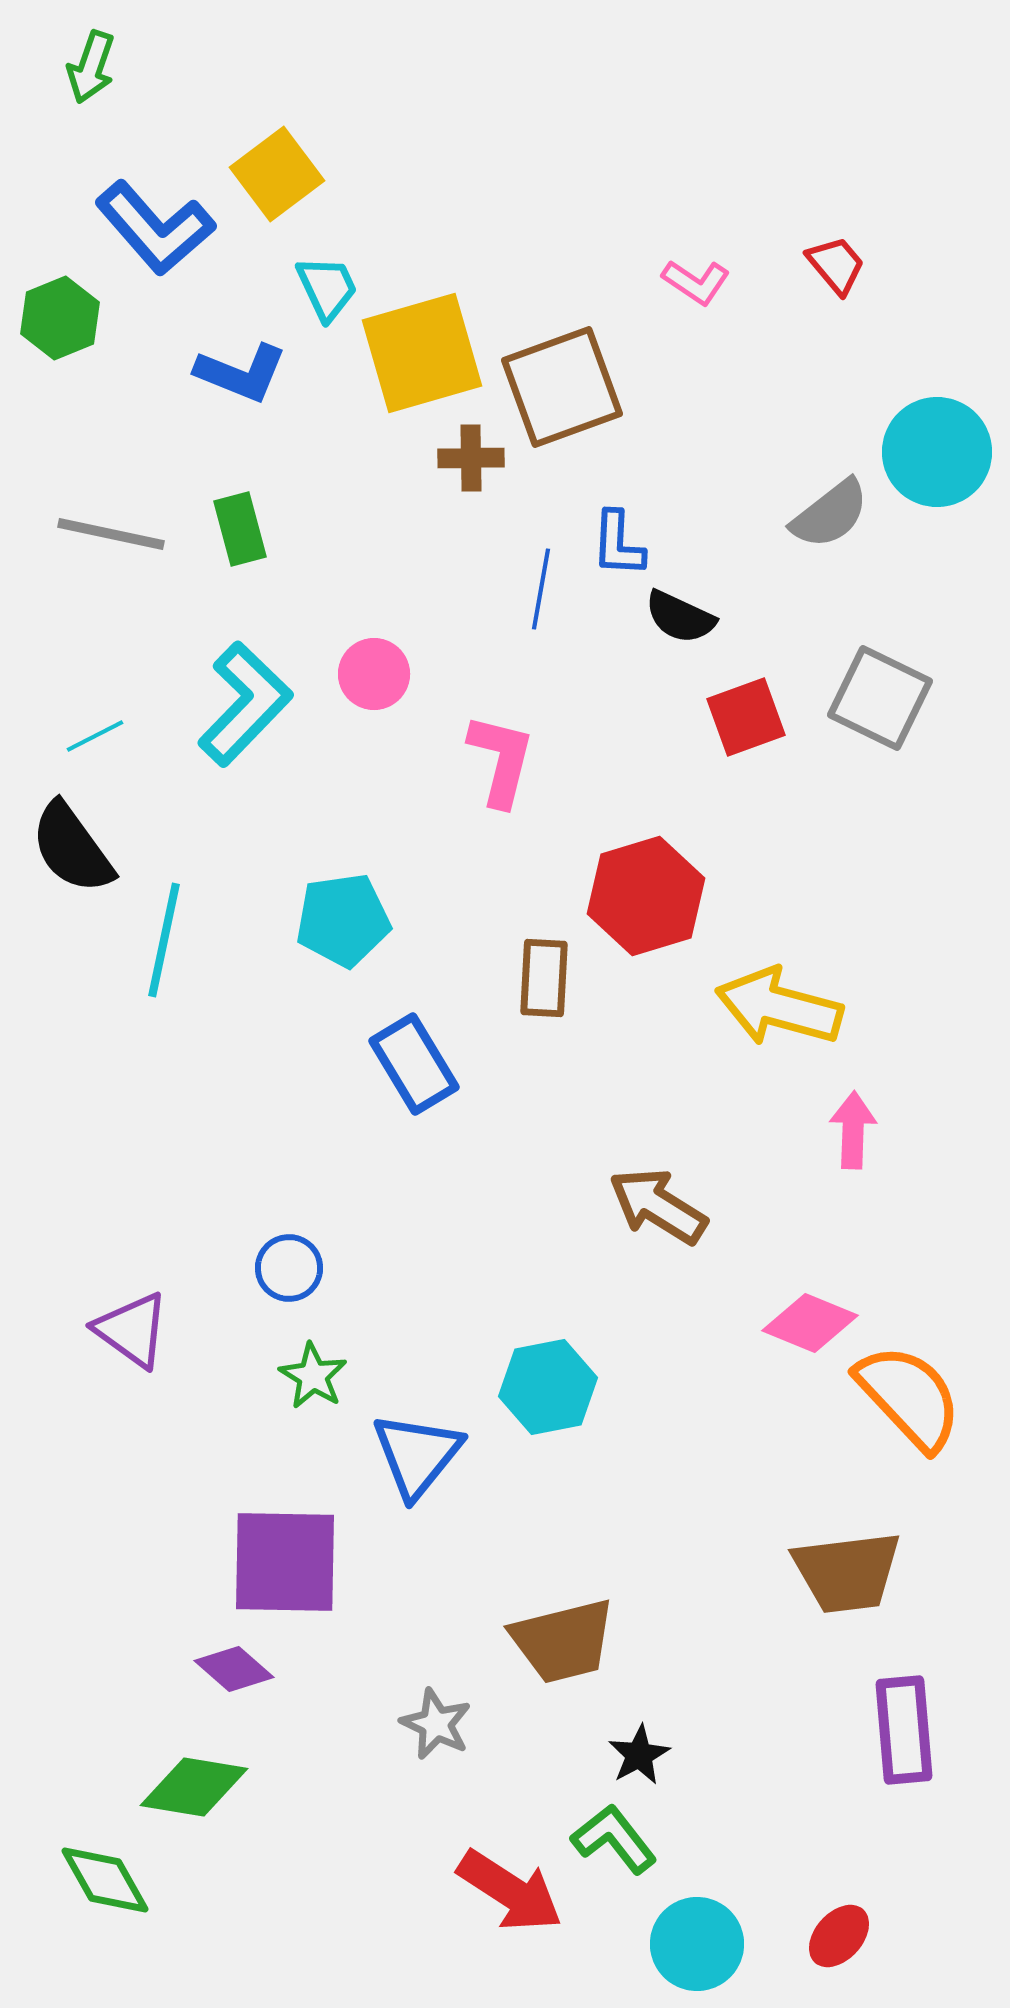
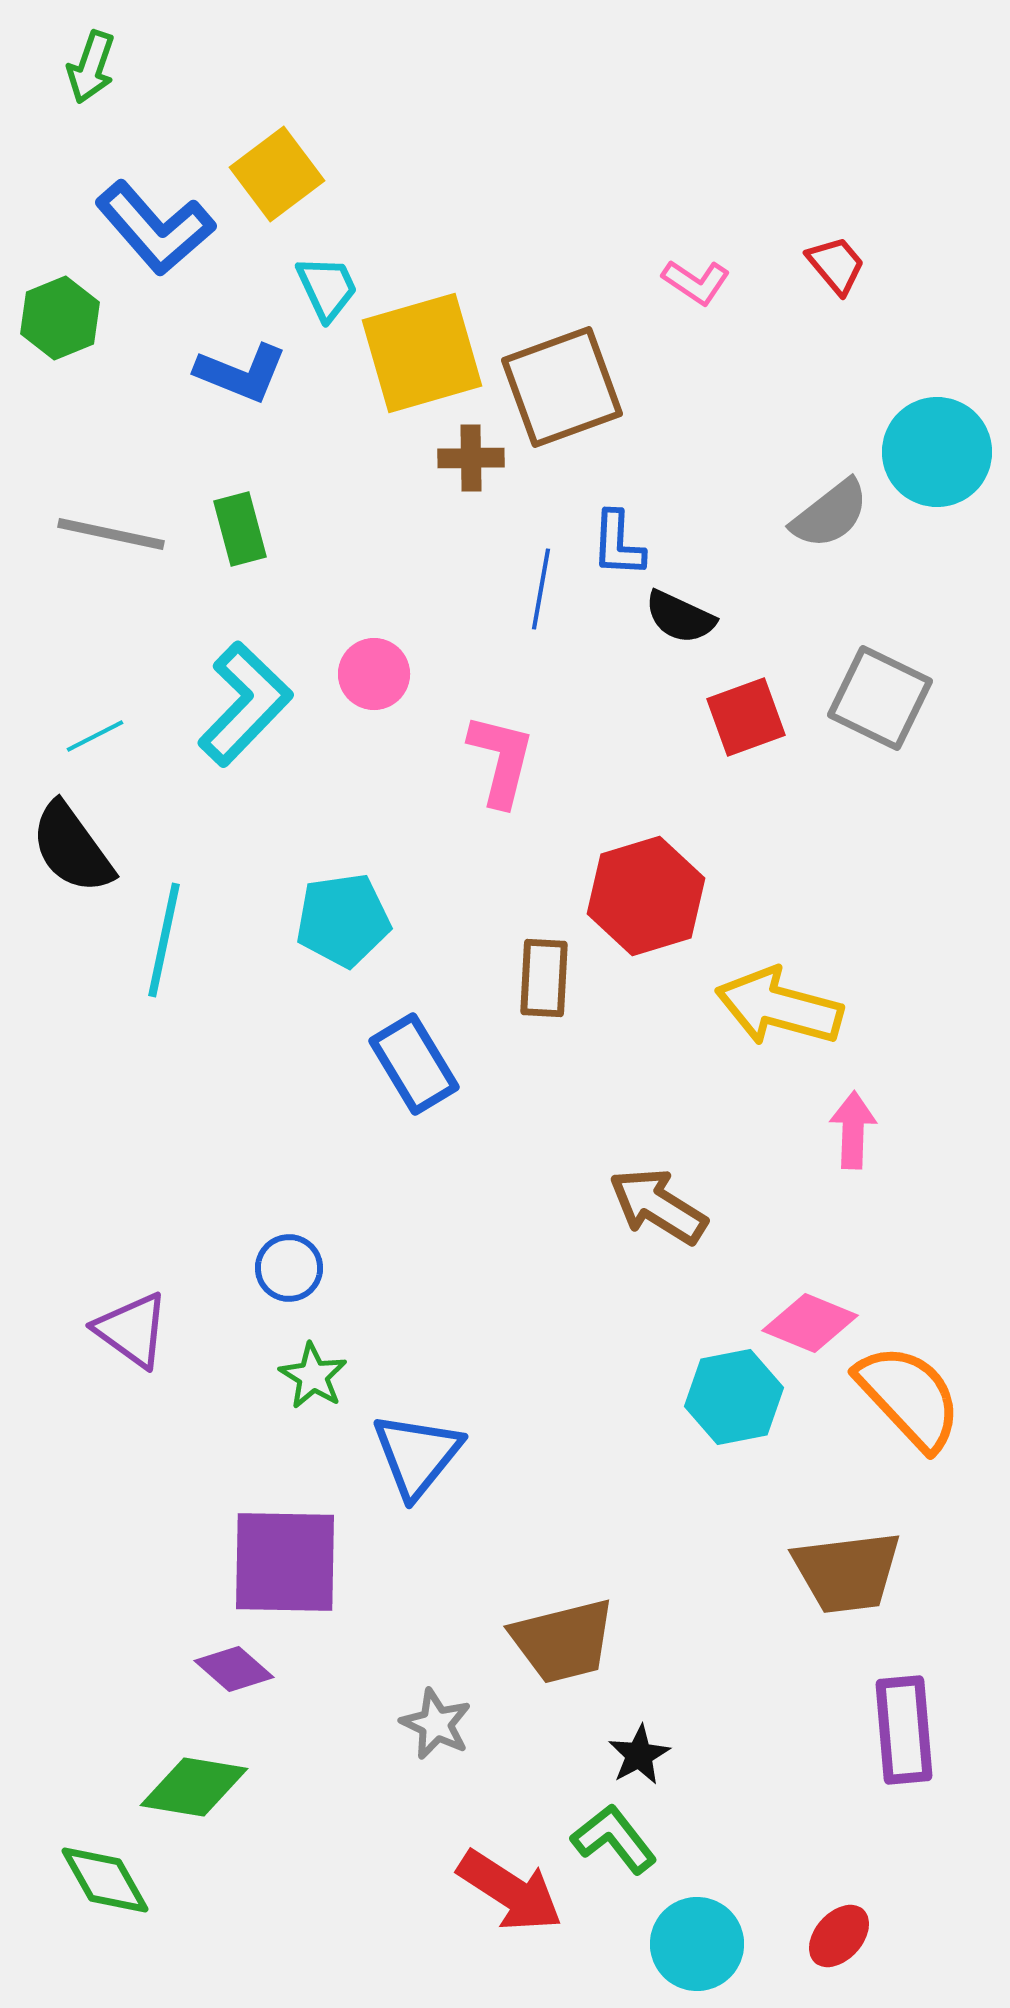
cyan hexagon at (548, 1387): moved 186 px right, 10 px down
